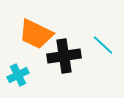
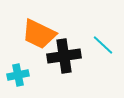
orange trapezoid: moved 3 px right
cyan cross: rotated 15 degrees clockwise
